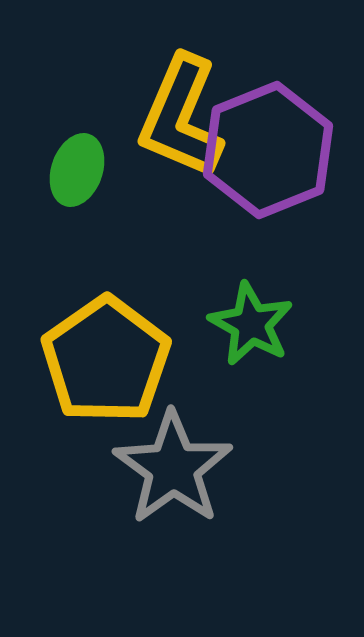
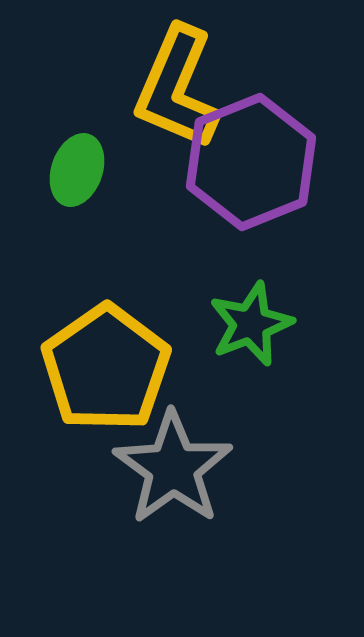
yellow L-shape: moved 4 px left, 29 px up
purple hexagon: moved 17 px left, 12 px down
green star: rotated 22 degrees clockwise
yellow pentagon: moved 8 px down
